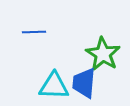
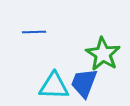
blue trapezoid: rotated 16 degrees clockwise
